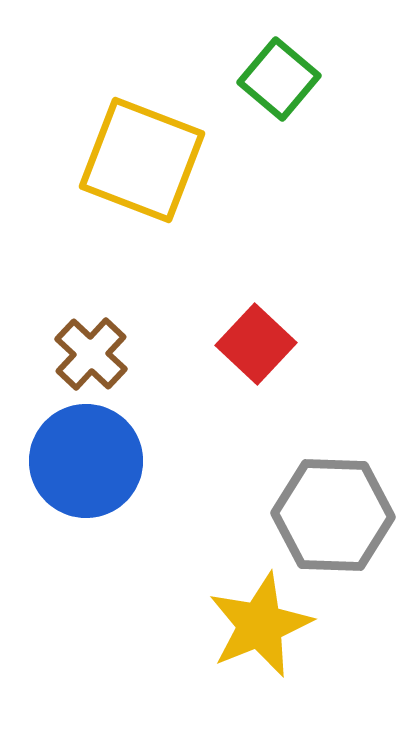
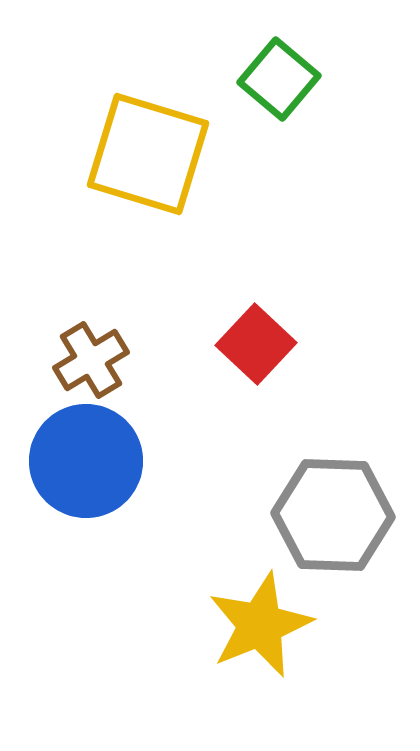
yellow square: moved 6 px right, 6 px up; rotated 4 degrees counterclockwise
brown cross: moved 6 px down; rotated 16 degrees clockwise
